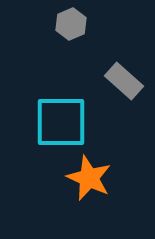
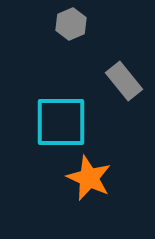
gray rectangle: rotated 9 degrees clockwise
